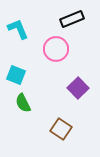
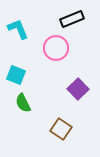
pink circle: moved 1 px up
purple square: moved 1 px down
